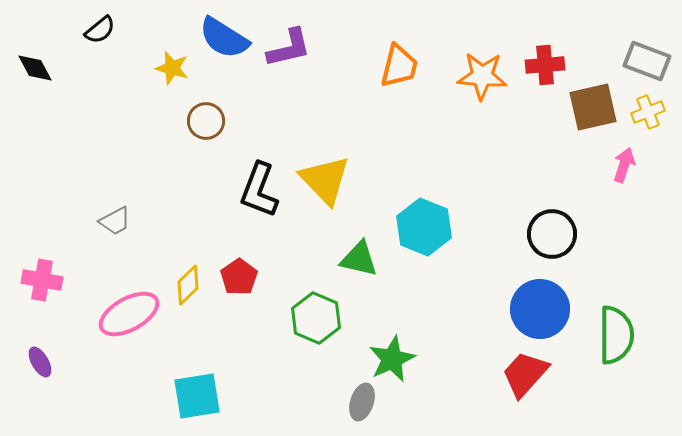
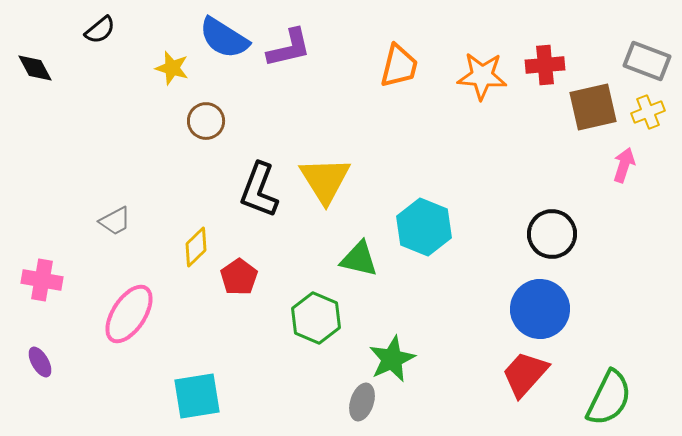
yellow triangle: rotated 12 degrees clockwise
yellow diamond: moved 8 px right, 38 px up
pink ellipse: rotated 28 degrees counterclockwise
green semicircle: moved 7 px left, 63 px down; rotated 26 degrees clockwise
